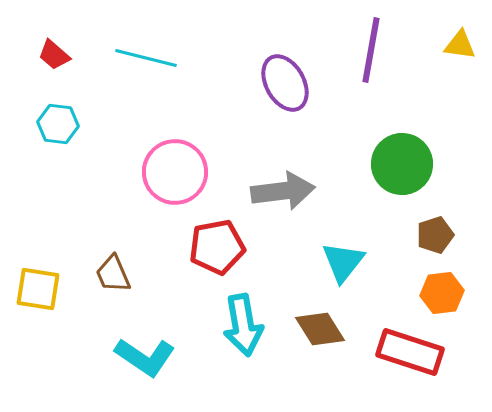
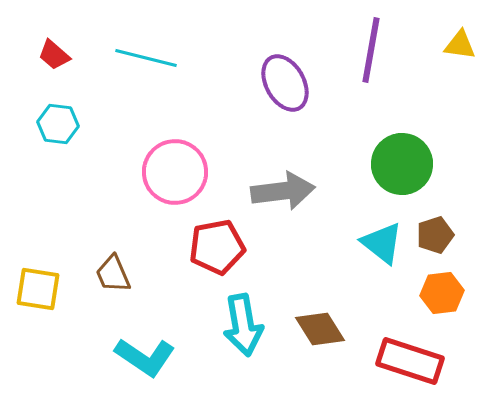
cyan triangle: moved 39 px right, 19 px up; rotated 30 degrees counterclockwise
red rectangle: moved 9 px down
